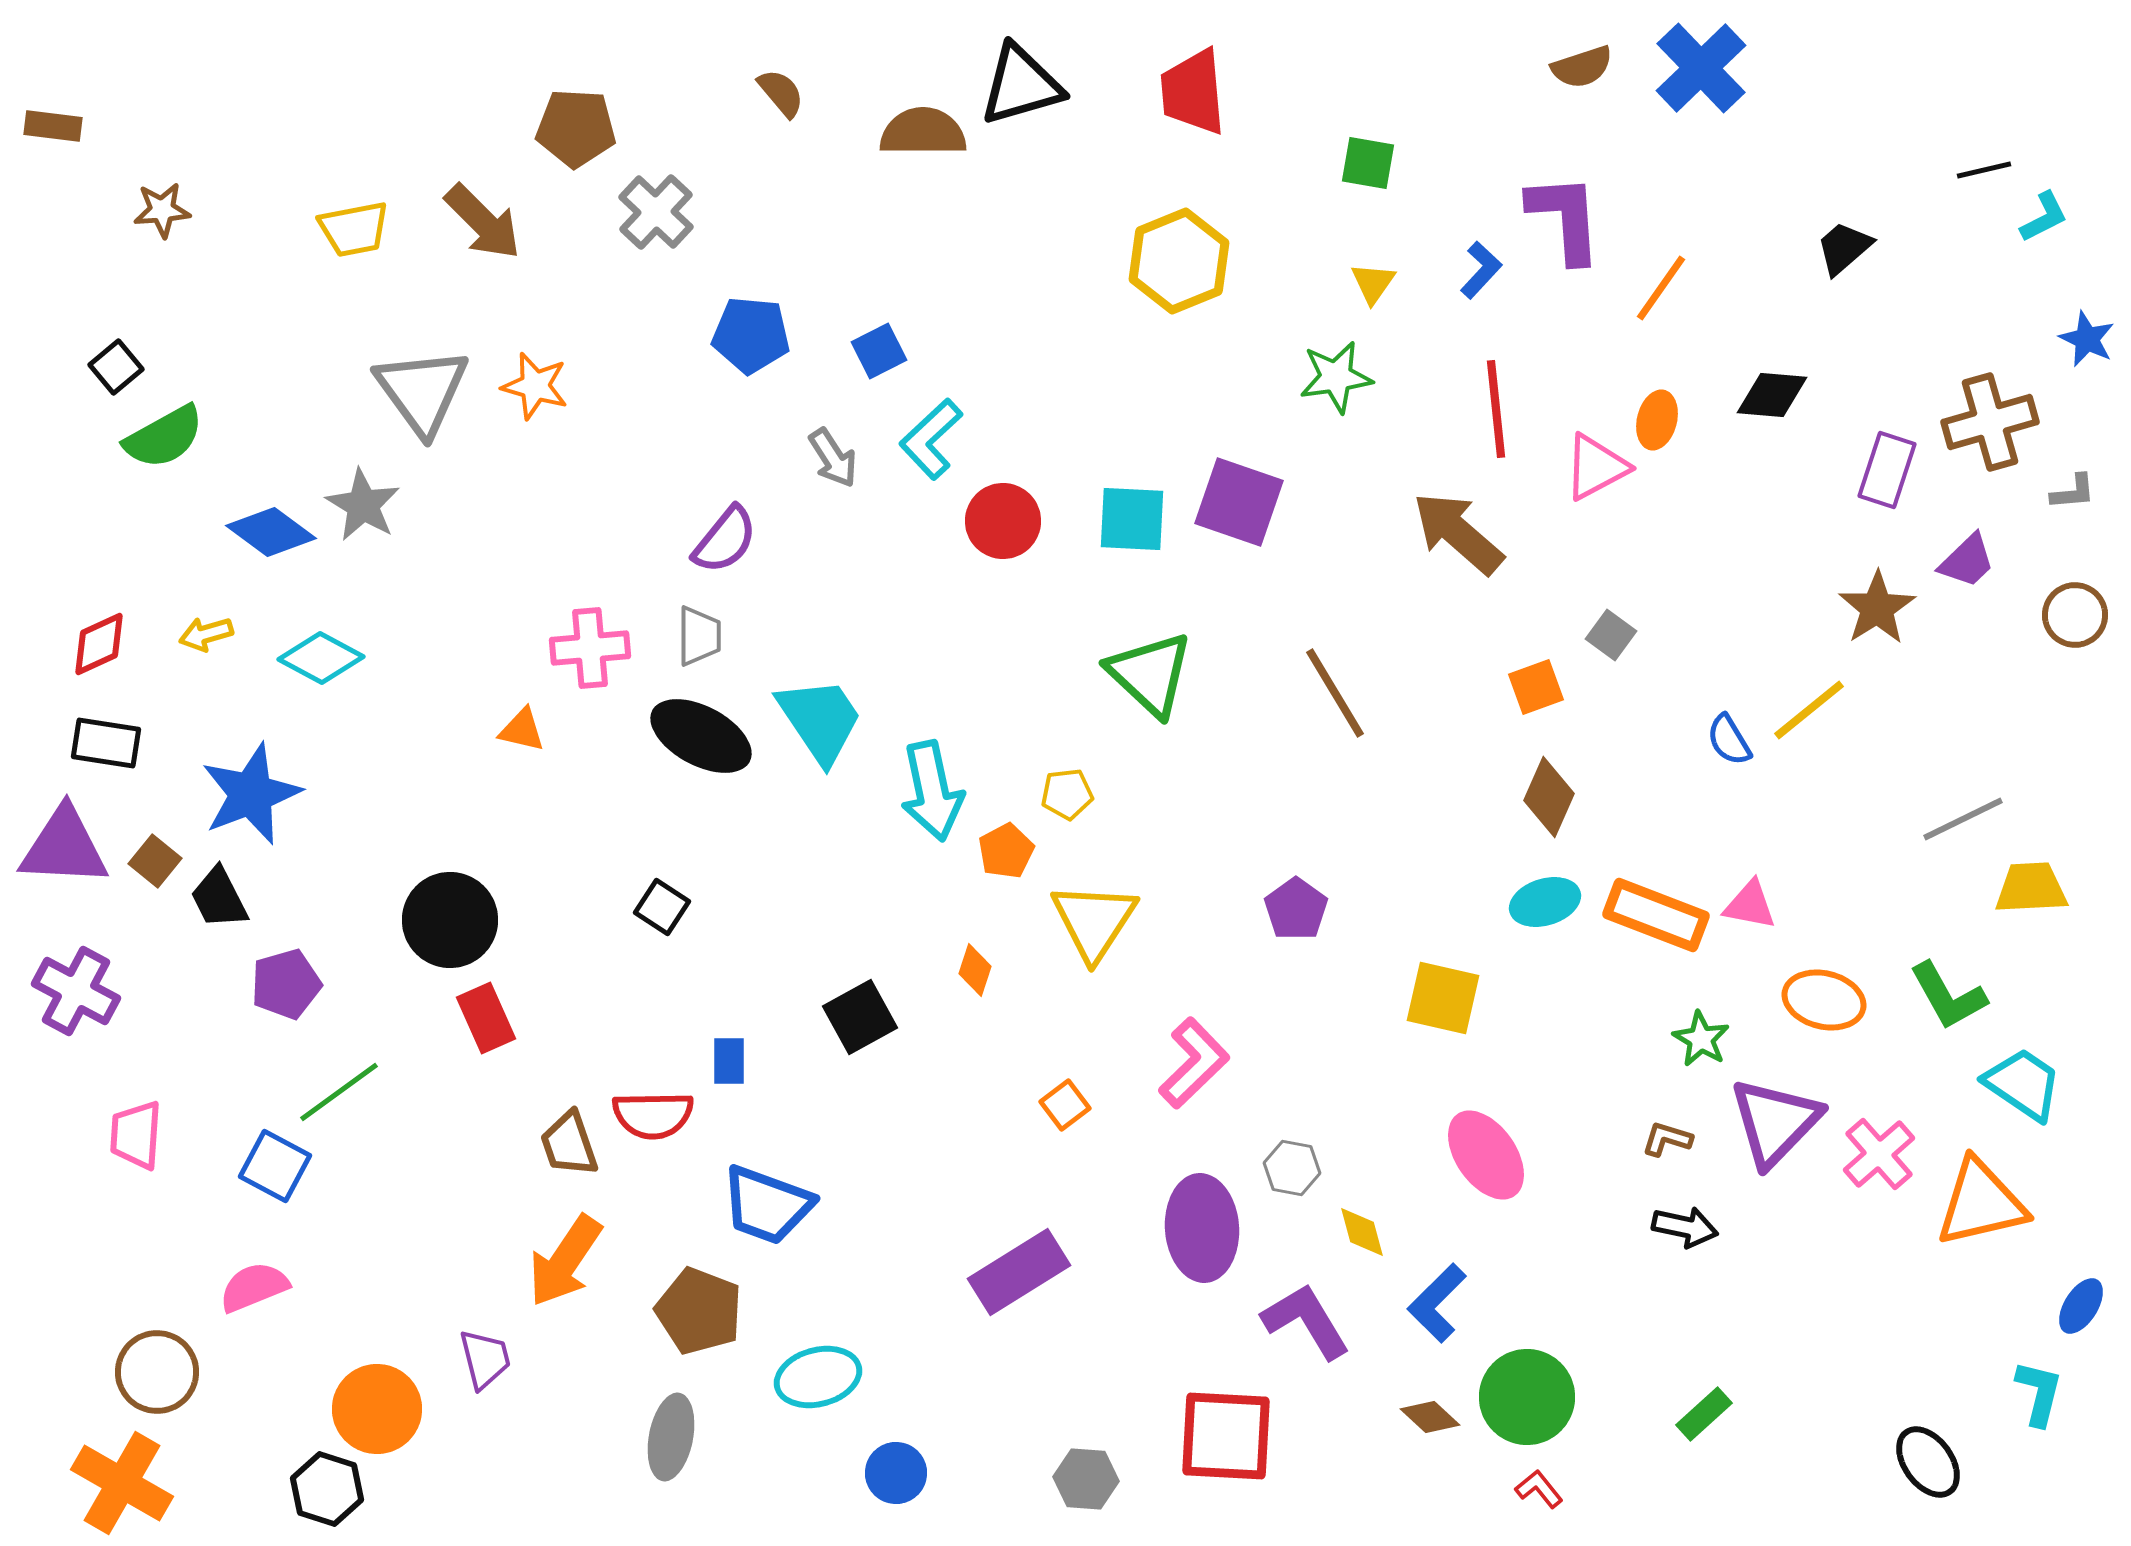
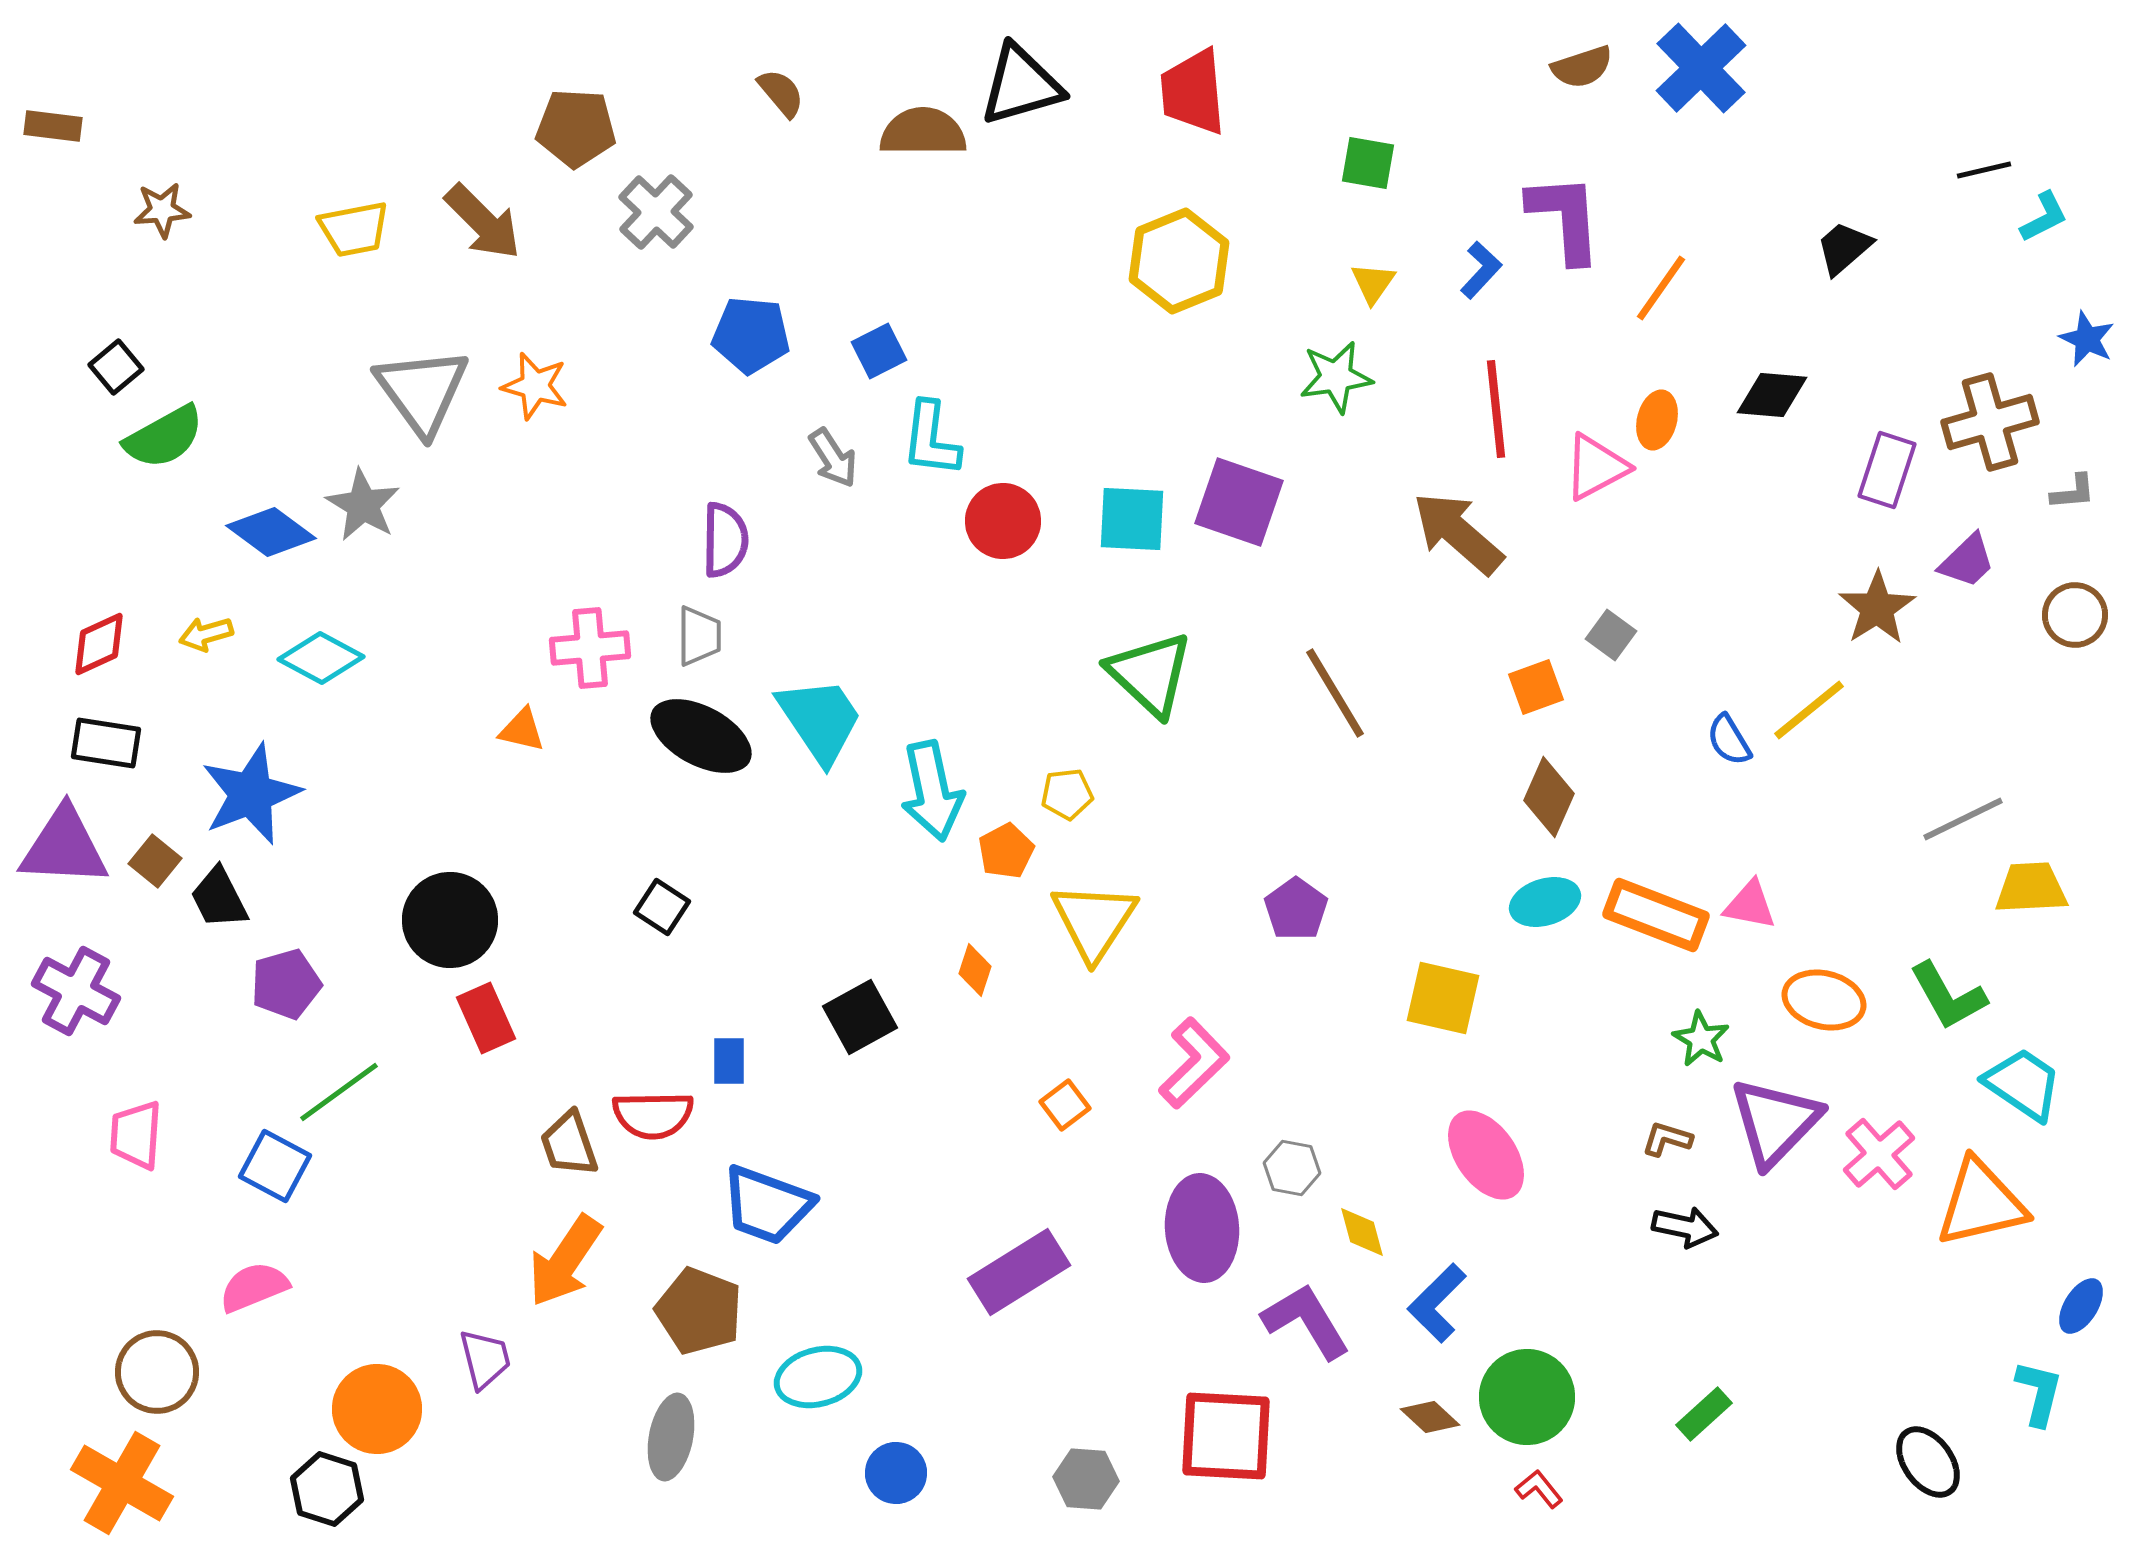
cyan L-shape at (931, 439): rotated 40 degrees counterclockwise
purple semicircle at (725, 540): rotated 38 degrees counterclockwise
